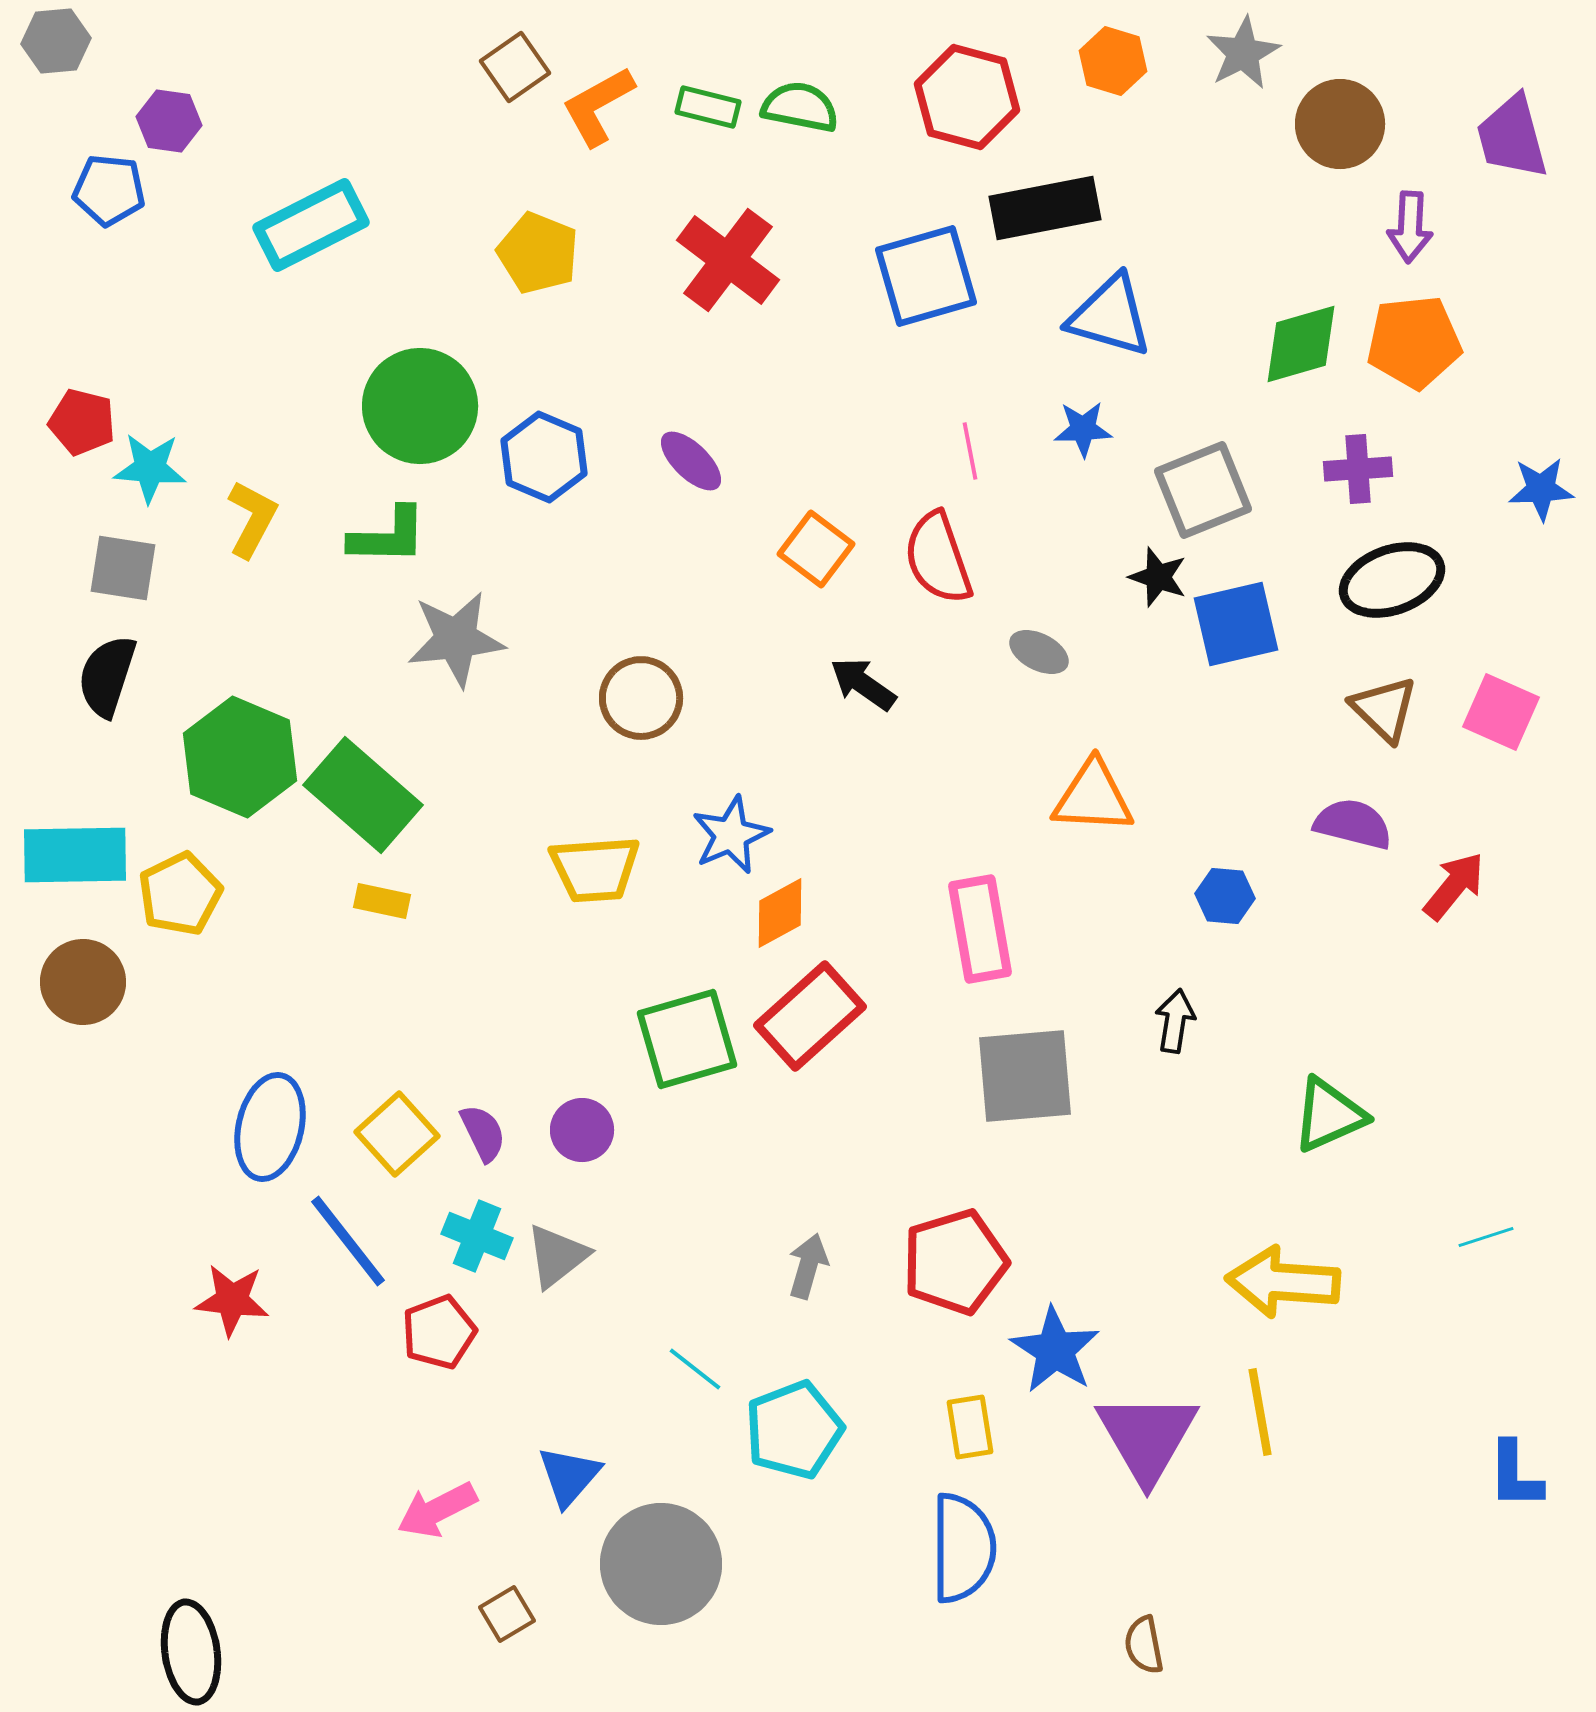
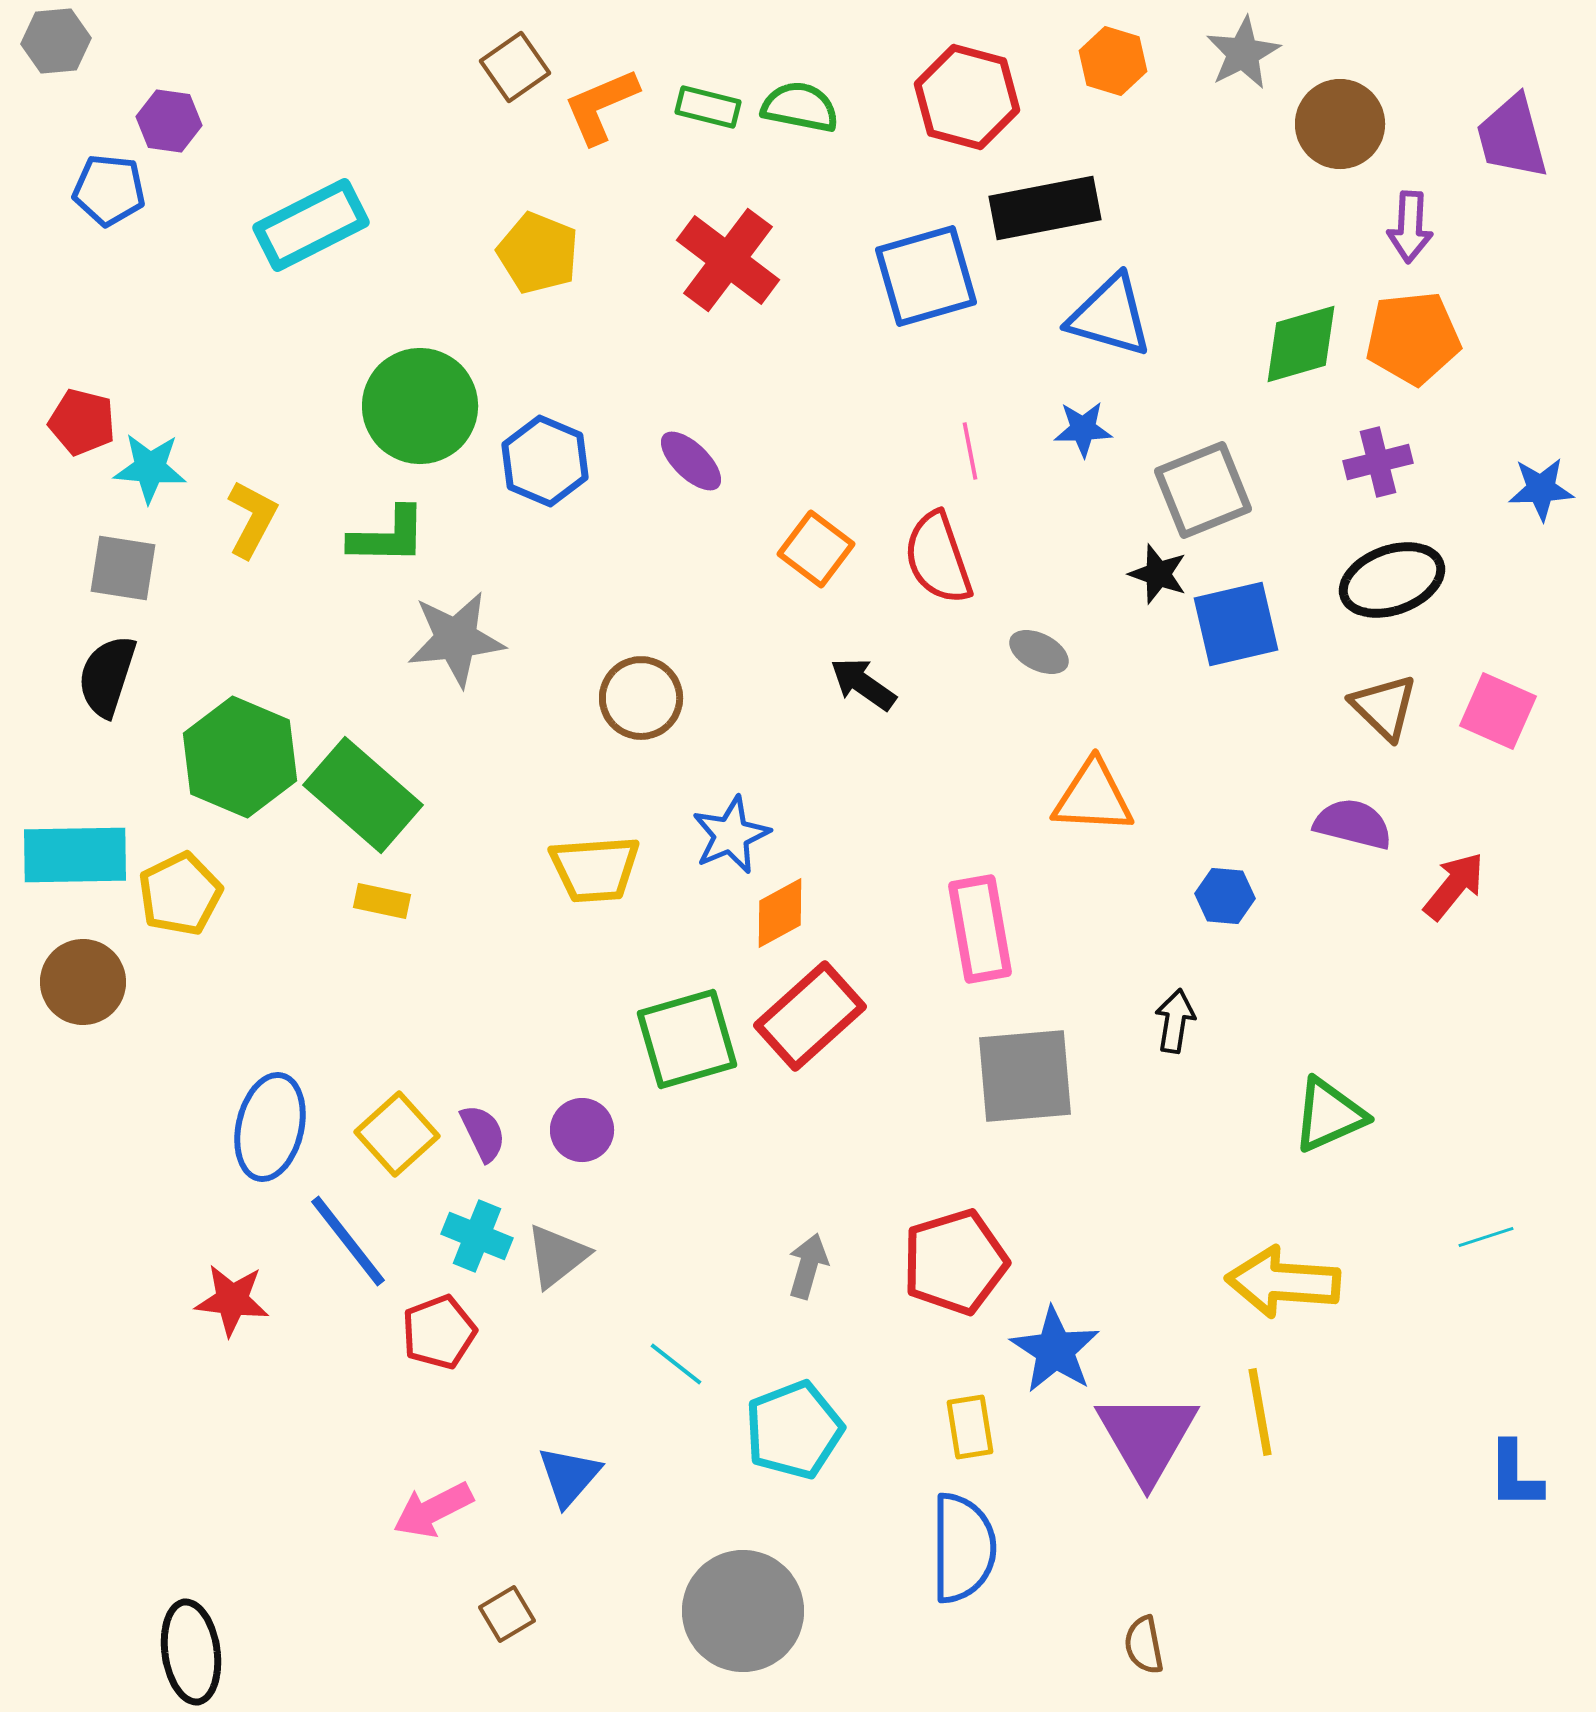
orange L-shape at (598, 106): moved 3 px right; rotated 6 degrees clockwise
orange pentagon at (1414, 342): moved 1 px left, 4 px up
blue hexagon at (544, 457): moved 1 px right, 4 px down
purple cross at (1358, 469): moved 20 px right, 7 px up; rotated 10 degrees counterclockwise
black star at (1158, 577): moved 3 px up
brown triangle at (1384, 709): moved 2 px up
pink square at (1501, 712): moved 3 px left, 1 px up
cyan line at (695, 1369): moved 19 px left, 5 px up
pink arrow at (437, 1510): moved 4 px left
gray circle at (661, 1564): moved 82 px right, 47 px down
